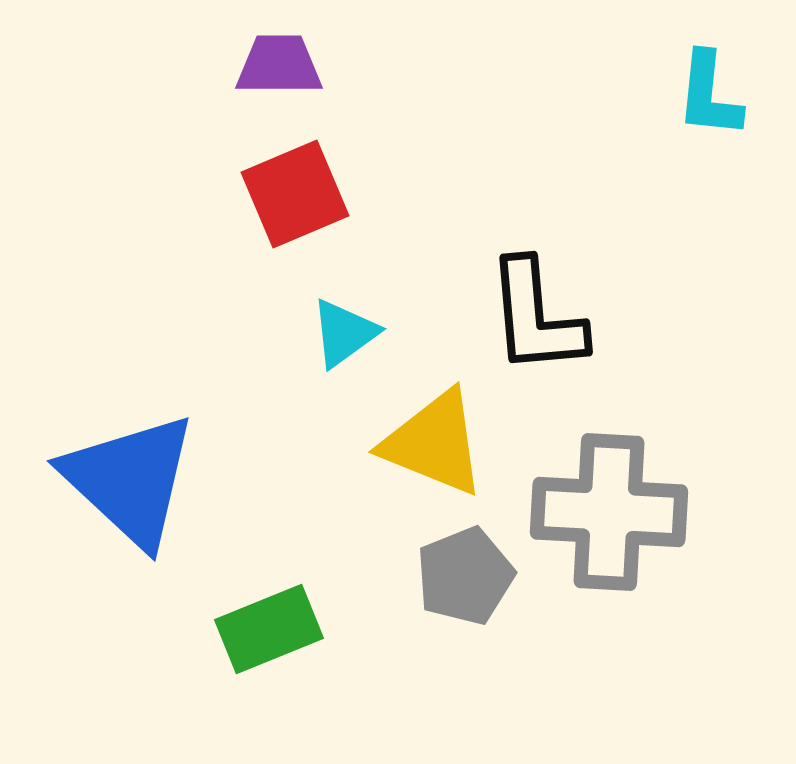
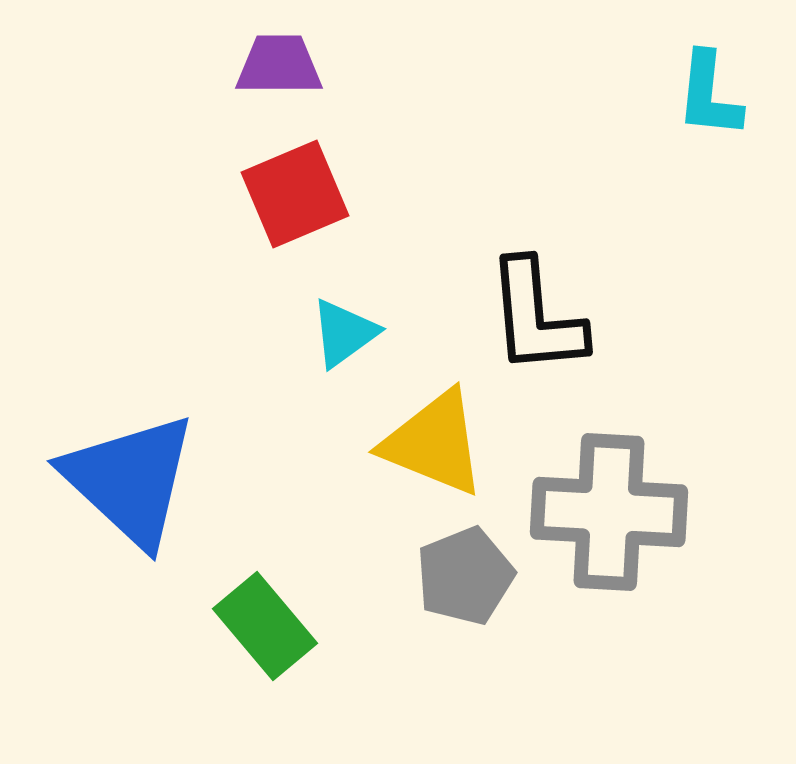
green rectangle: moved 4 px left, 3 px up; rotated 72 degrees clockwise
